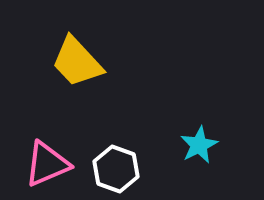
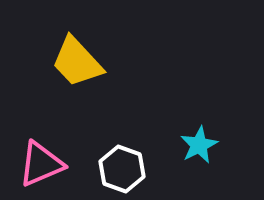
pink triangle: moved 6 px left
white hexagon: moved 6 px right
